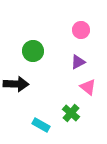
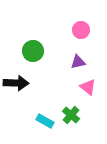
purple triangle: rotated 14 degrees clockwise
black arrow: moved 1 px up
green cross: moved 2 px down
cyan rectangle: moved 4 px right, 4 px up
